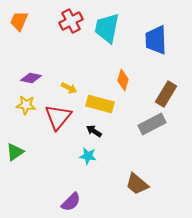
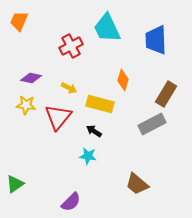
red cross: moved 25 px down
cyan trapezoid: rotated 36 degrees counterclockwise
green triangle: moved 32 px down
